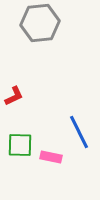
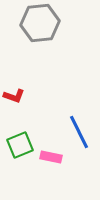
red L-shape: rotated 45 degrees clockwise
green square: rotated 24 degrees counterclockwise
